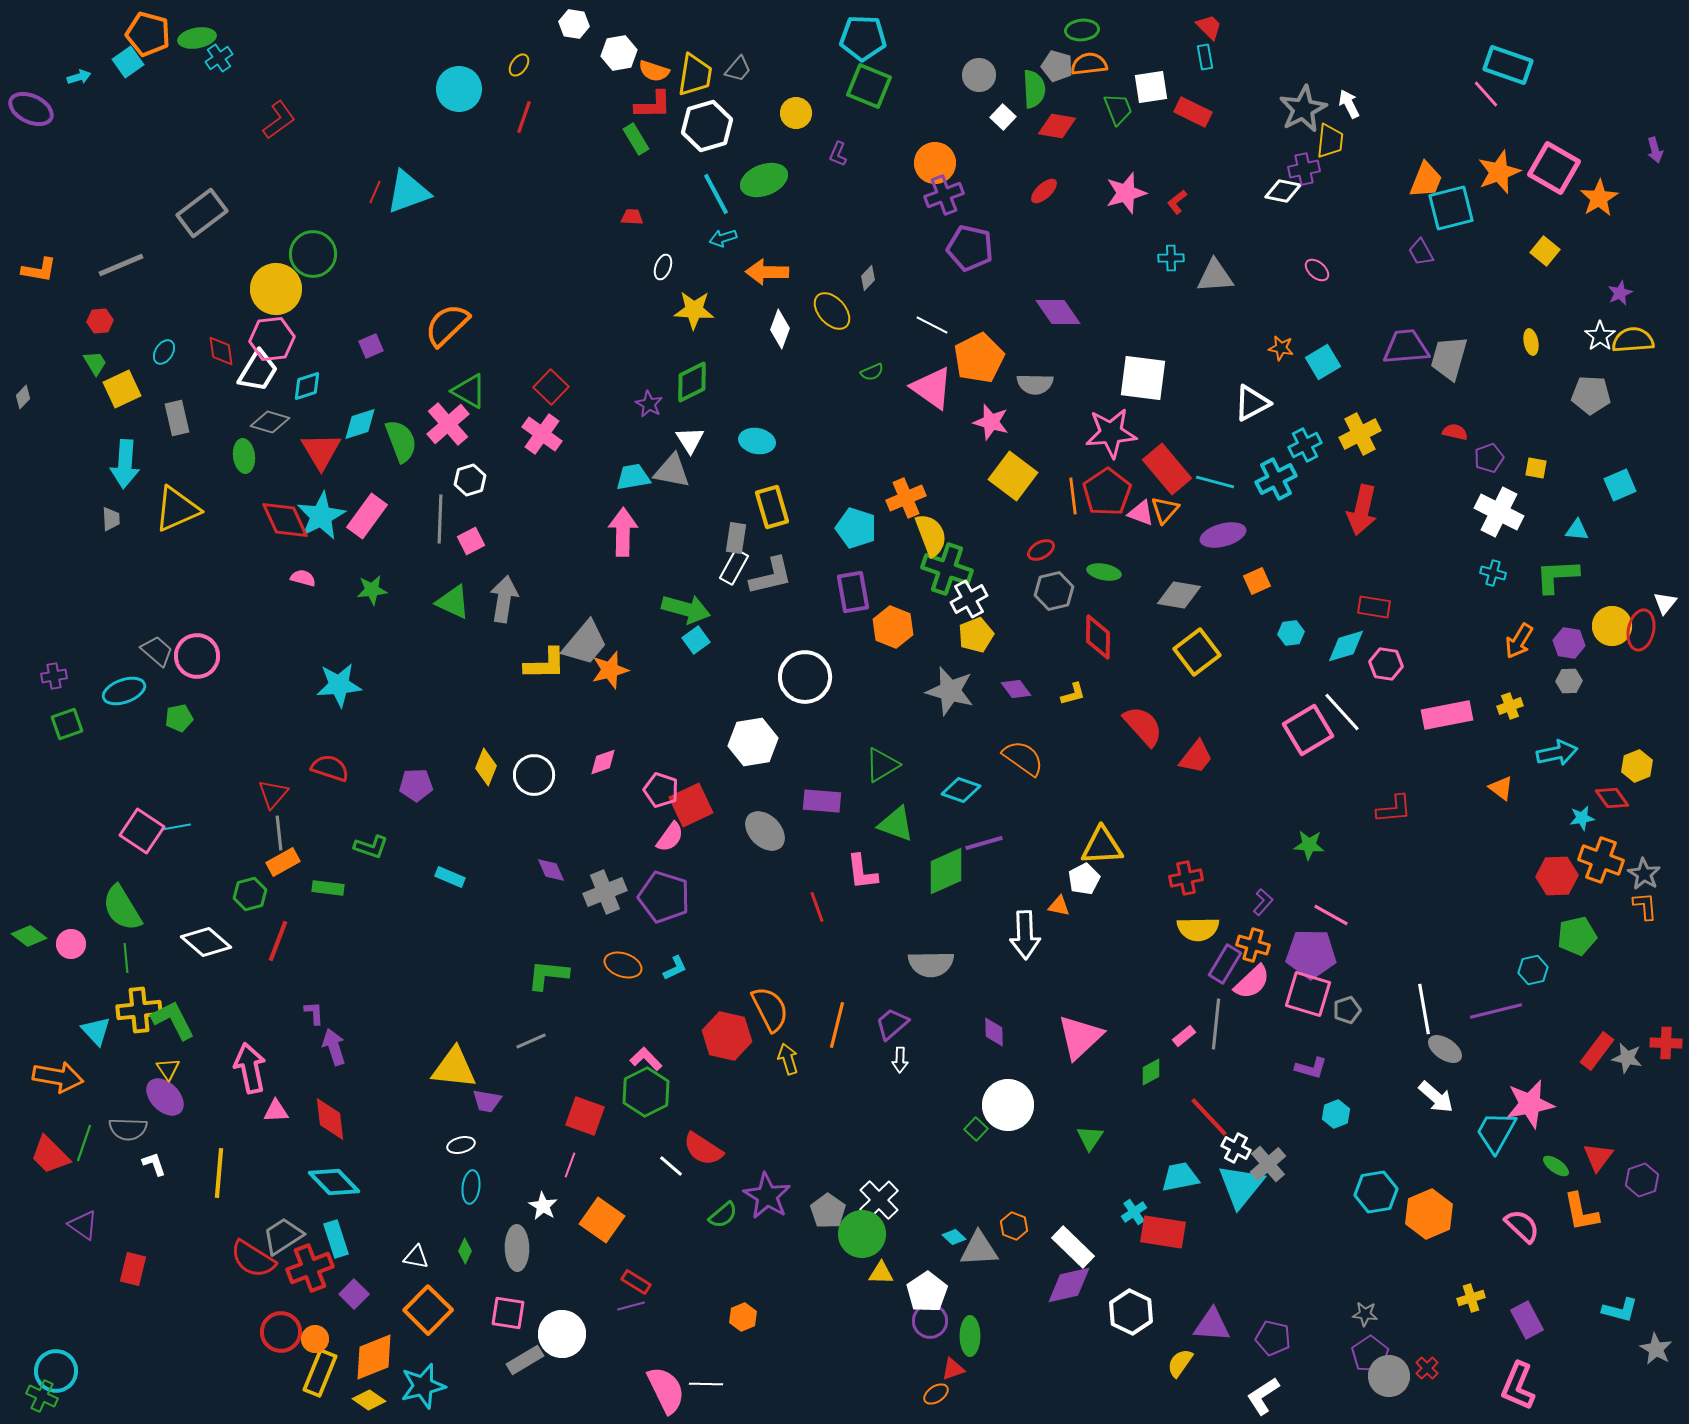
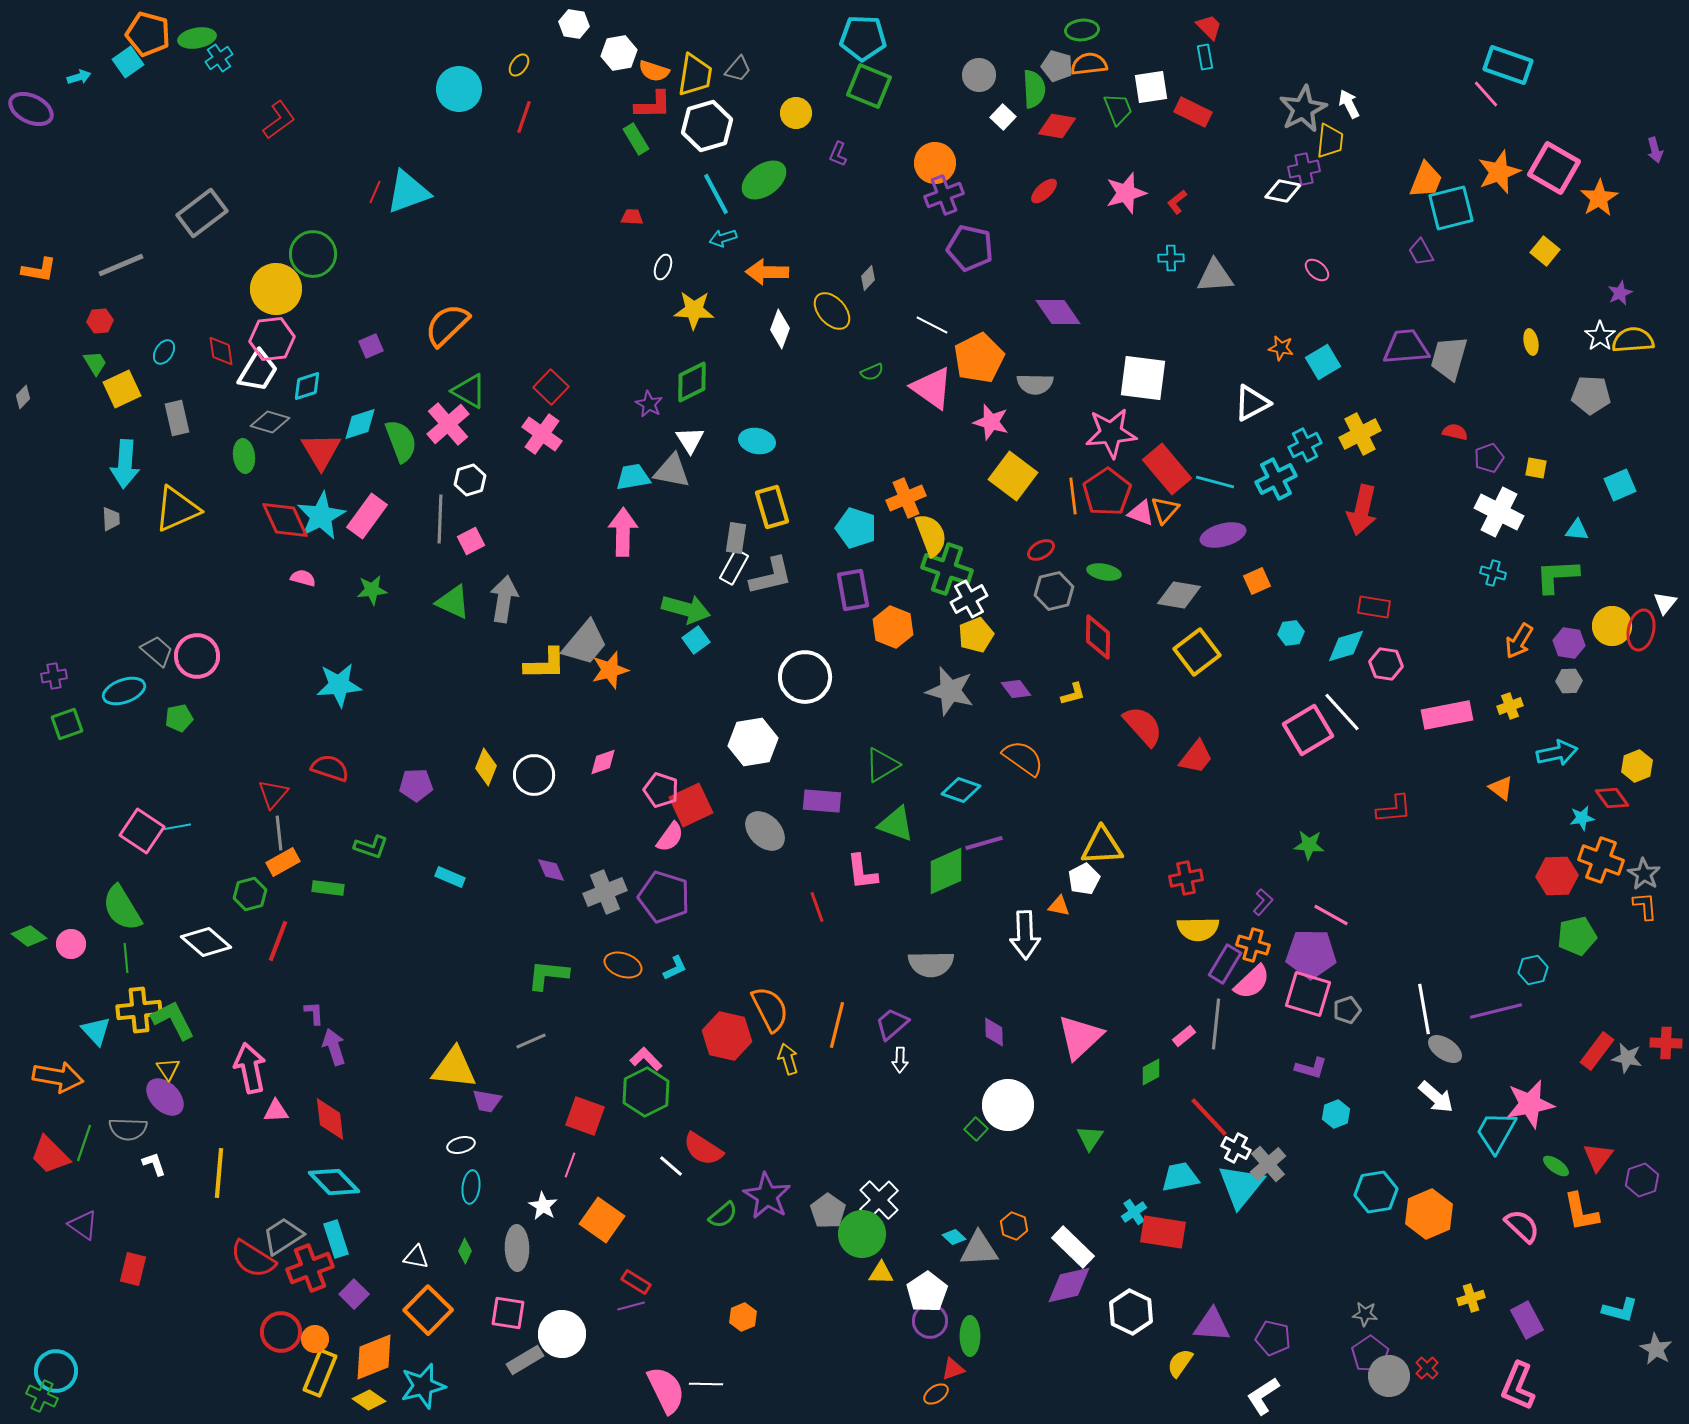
green ellipse at (764, 180): rotated 15 degrees counterclockwise
purple rectangle at (853, 592): moved 2 px up
